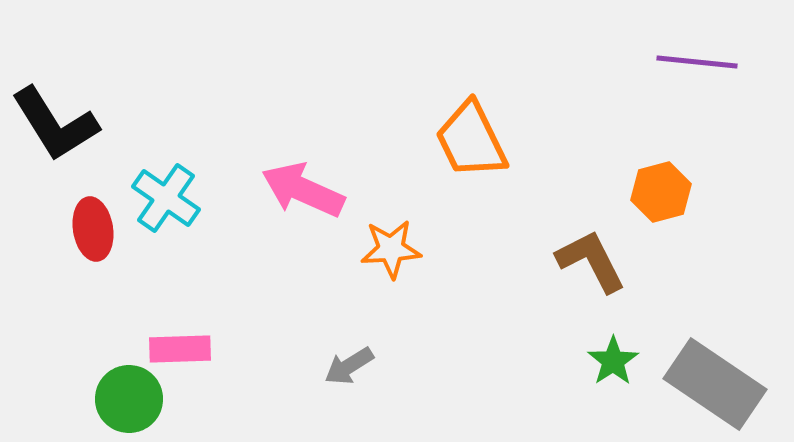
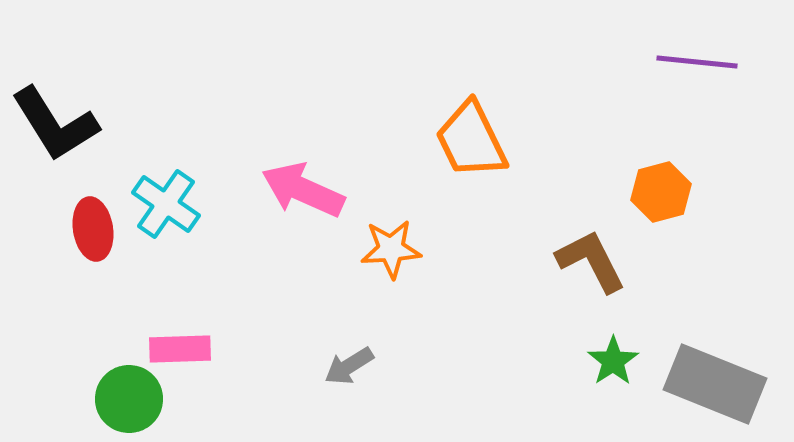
cyan cross: moved 6 px down
gray rectangle: rotated 12 degrees counterclockwise
